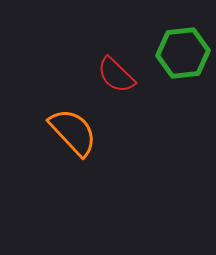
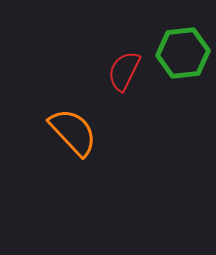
red semicircle: moved 8 px right, 4 px up; rotated 72 degrees clockwise
